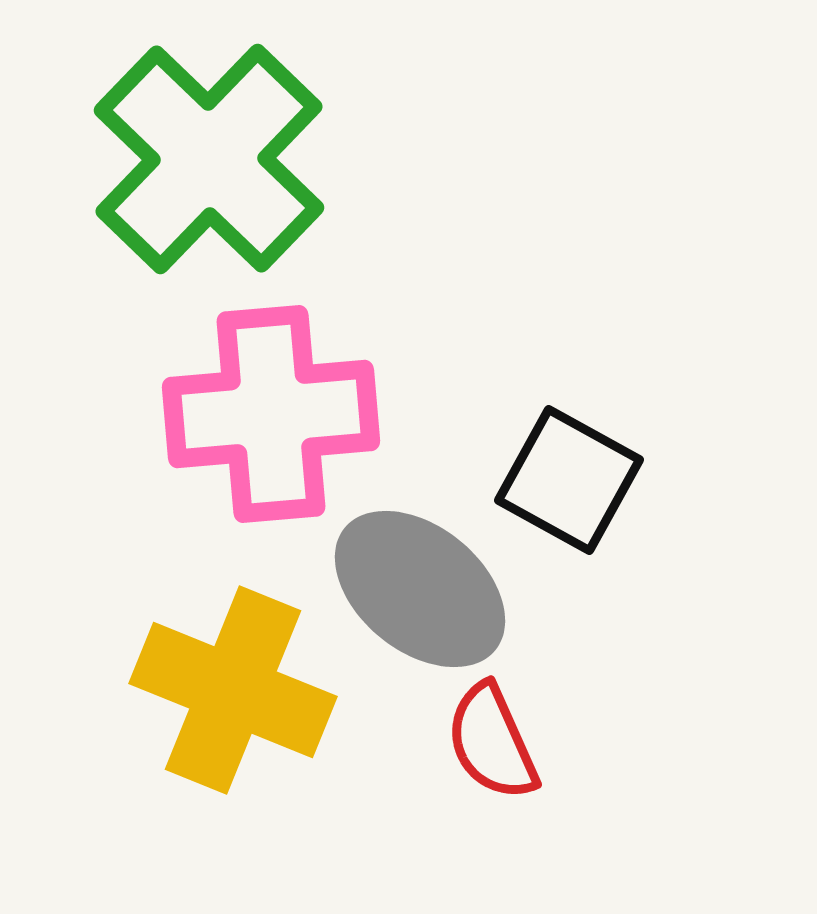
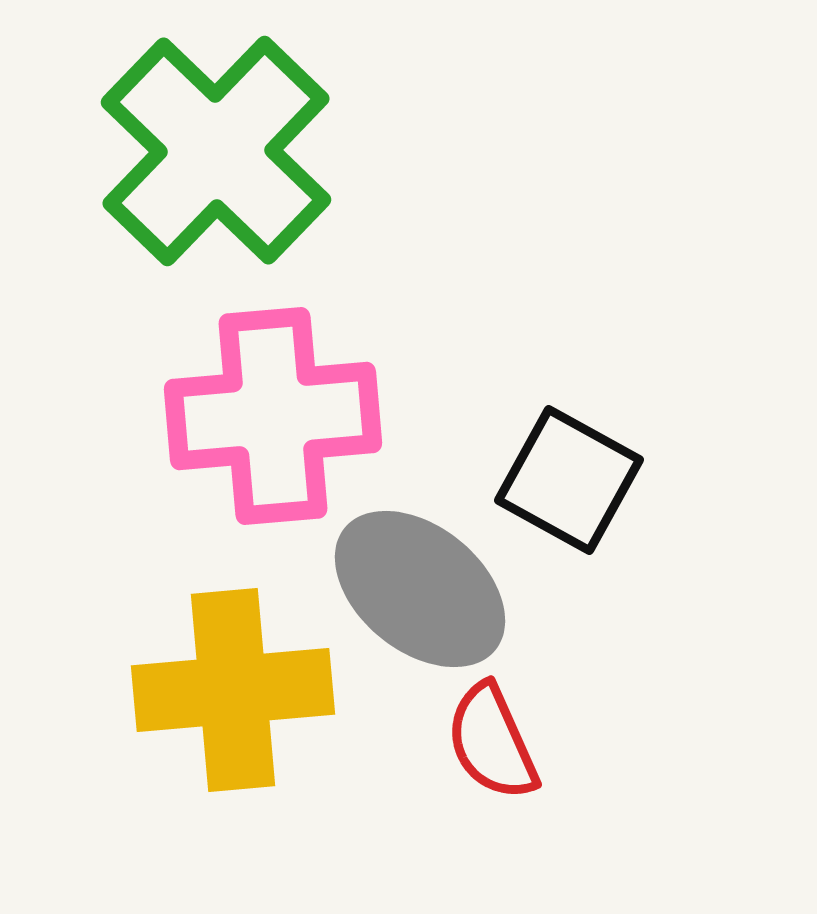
green cross: moved 7 px right, 8 px up
pink cross: moved 2 px right, 2 px down
yellow cross: rotated 27 degrees counterclockwise
